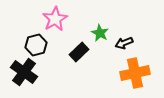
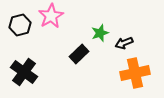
pink star: moved 4 px left, 3 px up
green star: rotated 24 degrees clockwise
black hexagon: moved 16 px left, 20 px up
black rectangle: moved 2 px down
